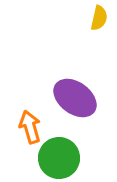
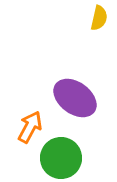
orange arrow: rotated 44 degrees clockwise
green circle: moved 2 px right
